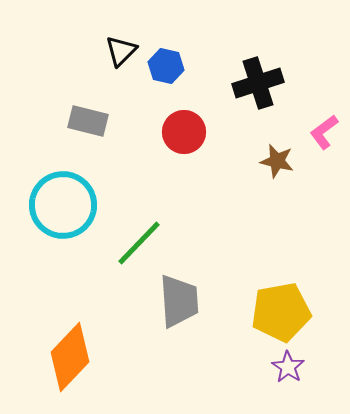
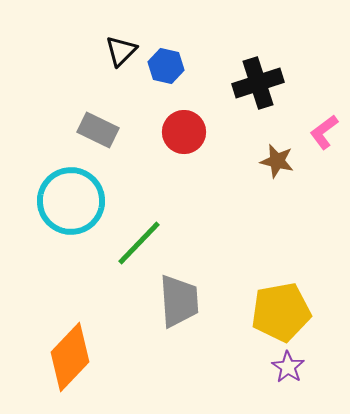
gray rectangle: moved 10 px right, 9 px down; rotated 12 degrees clockwise
cyan circle: moved 8 px right, 4 px up
